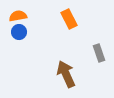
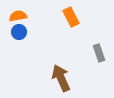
orange rectangle: moved 2 px right, 2 px up
brown arrow: moved 5 px left, 4 px down
